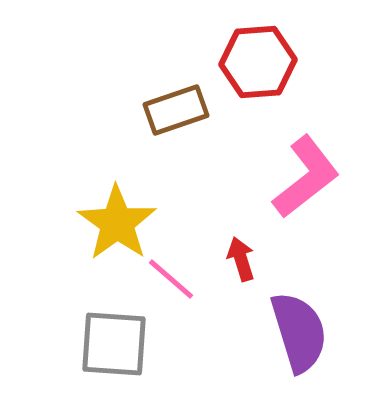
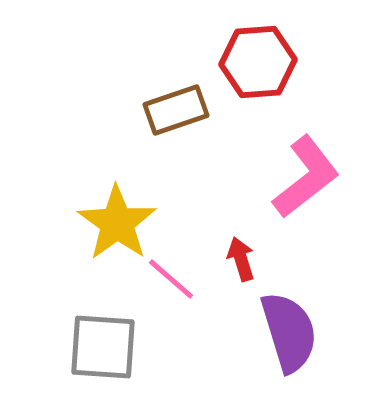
purple semicircle: moved 10 px left
gray square: moved 11 px left, 3 px down
